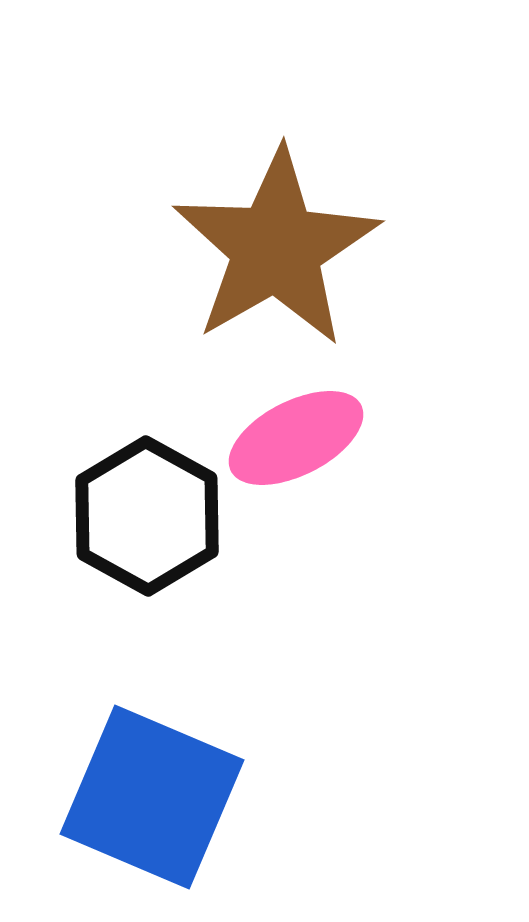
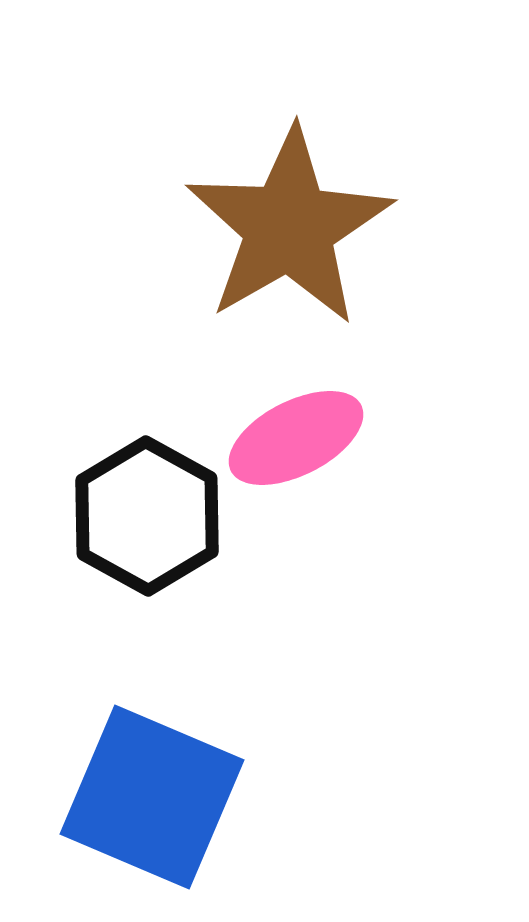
brown star: moved 13 px right, 21 px up
